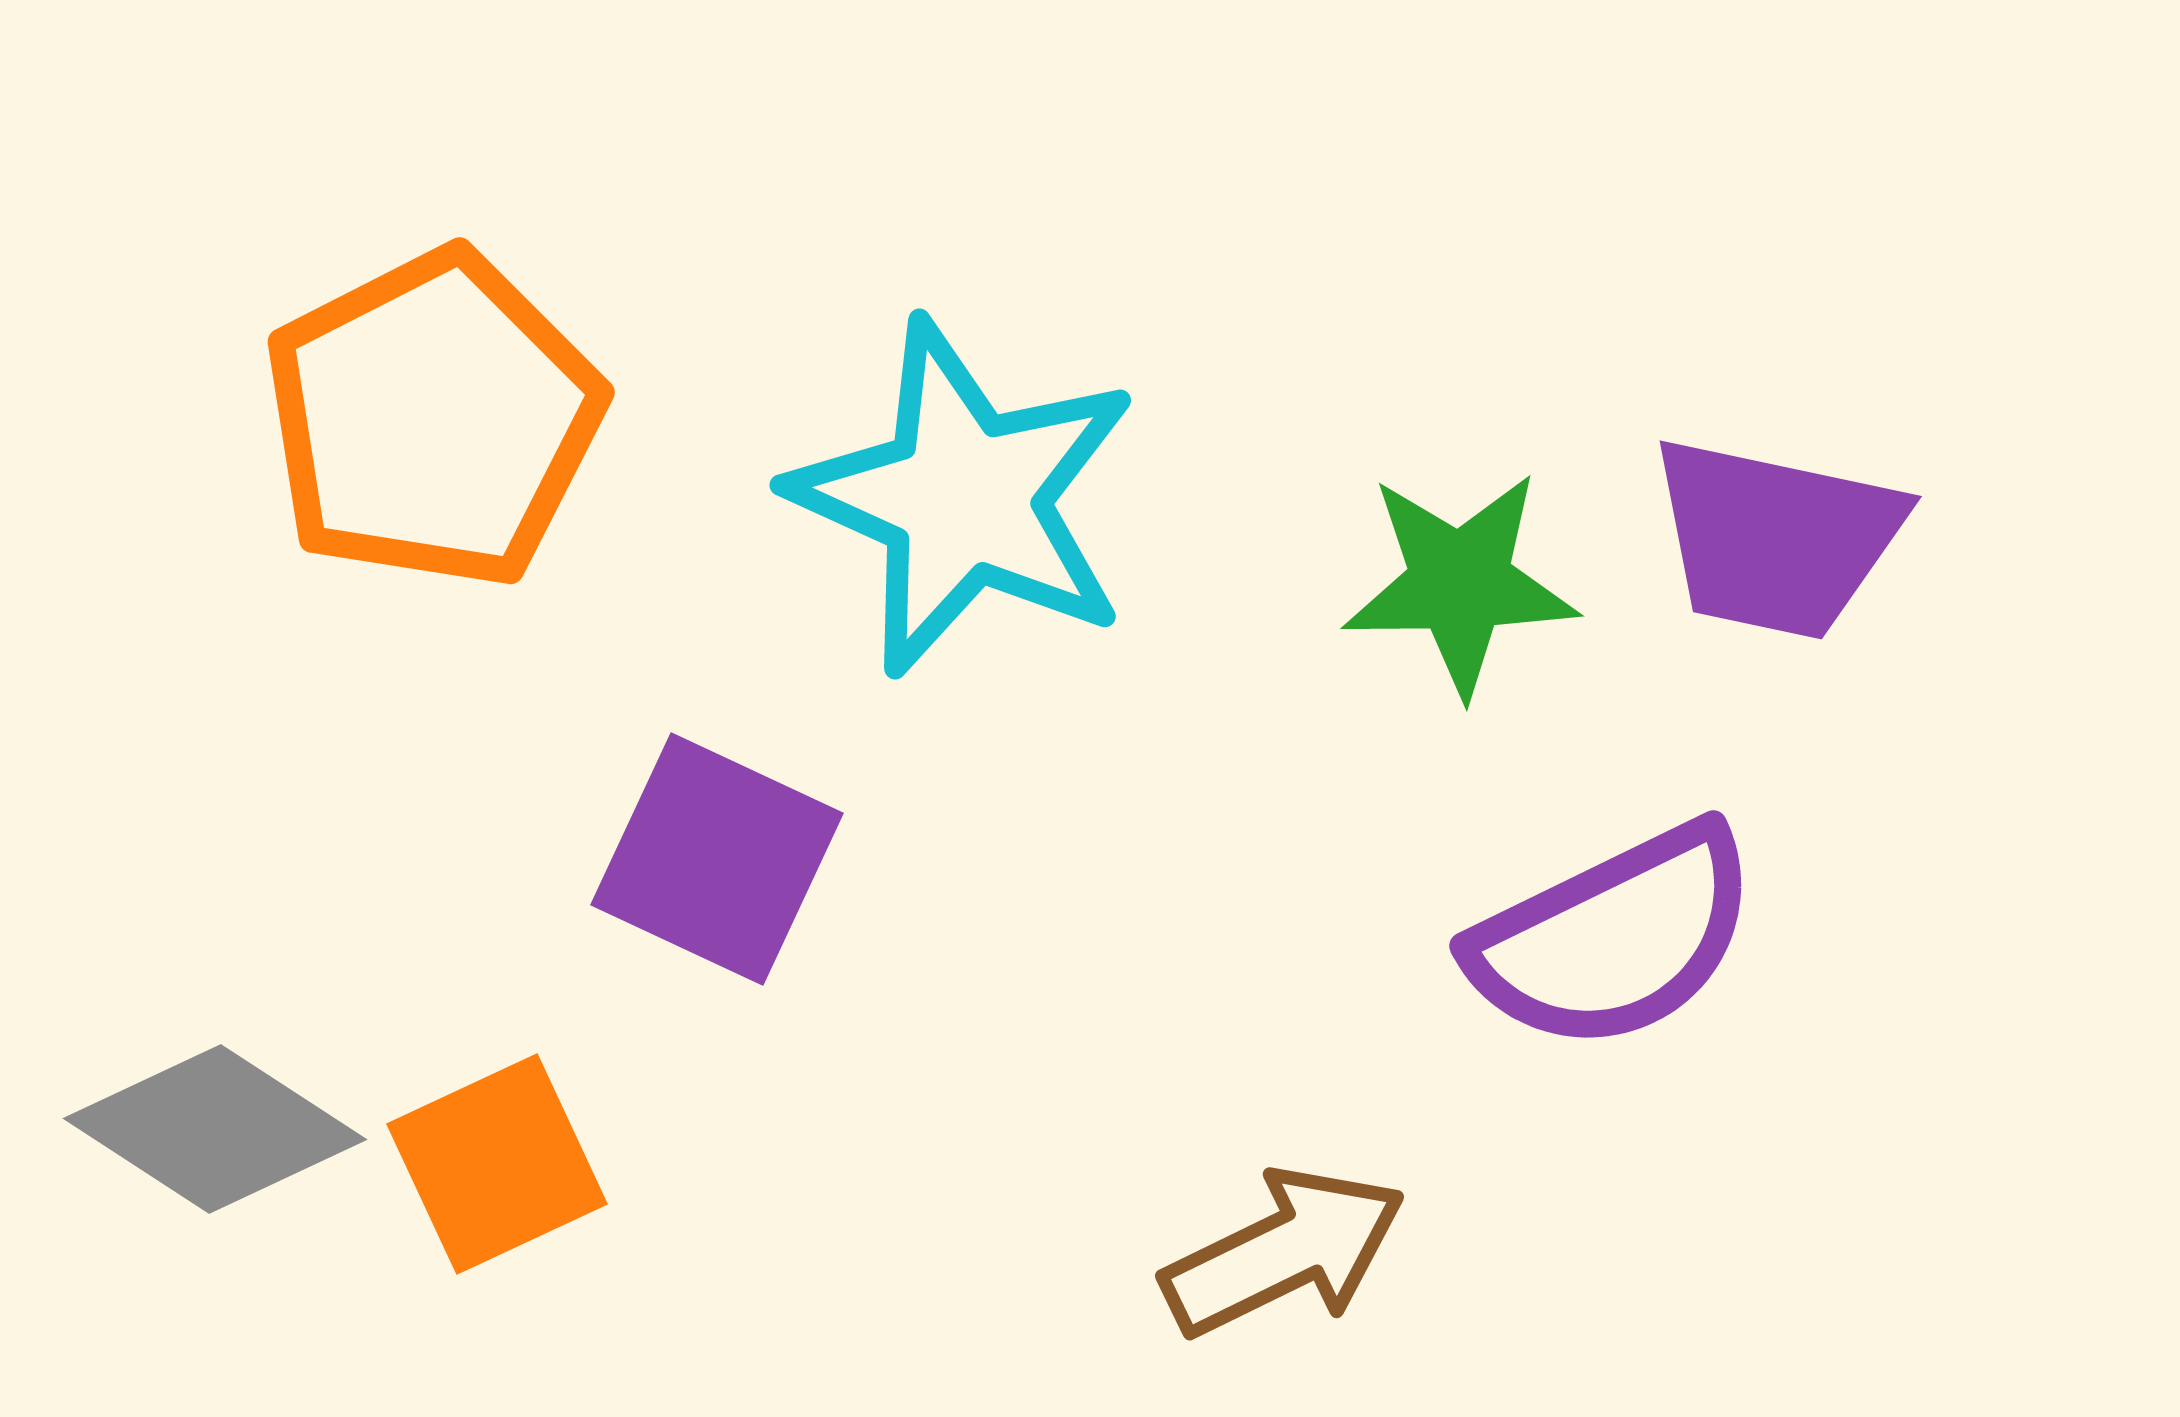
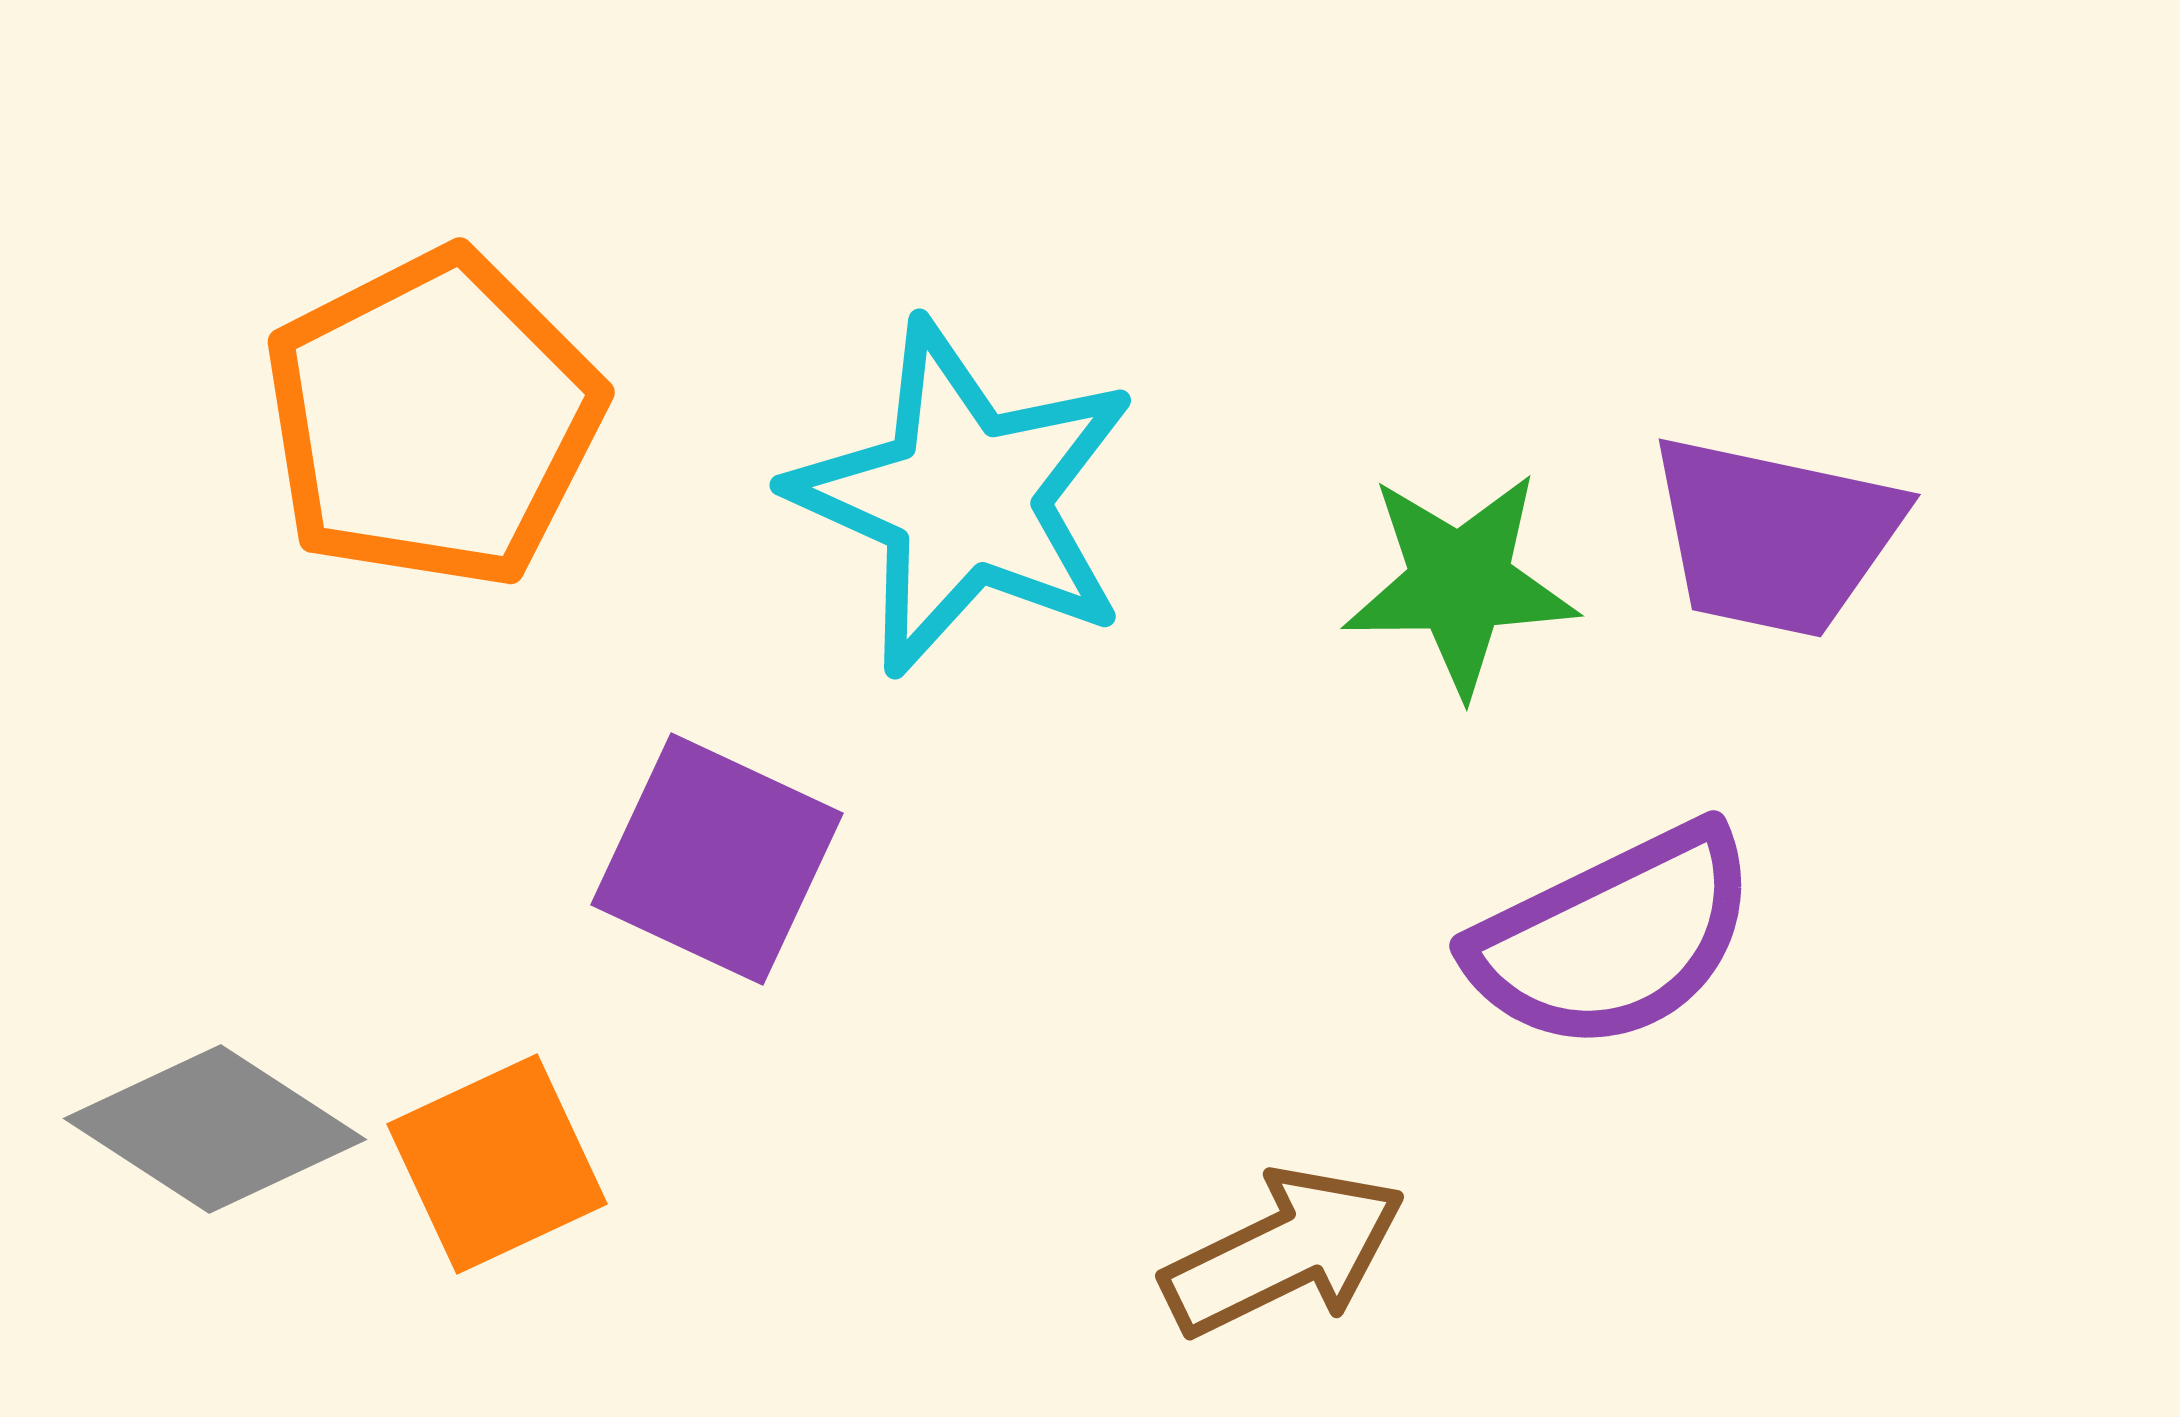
purple trapezoid: moved 1 px left, 2 px up
